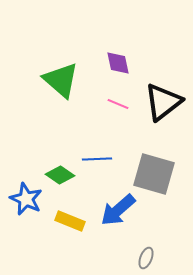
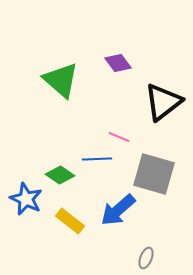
purple diamond: rotated 24 degrees counterclockwise
pink line: moved 1 px right, 33 px down
yellow rectangle: rotated 16 degrees clockwise
